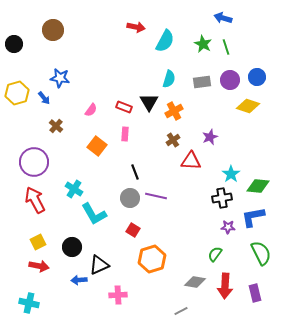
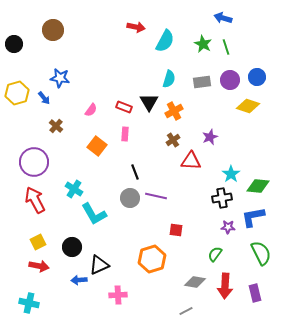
red square at (133, 230): moved 43 px right; rotated 24 degrees counterclockwise
gray line at (181, 311): moved 5 px right
